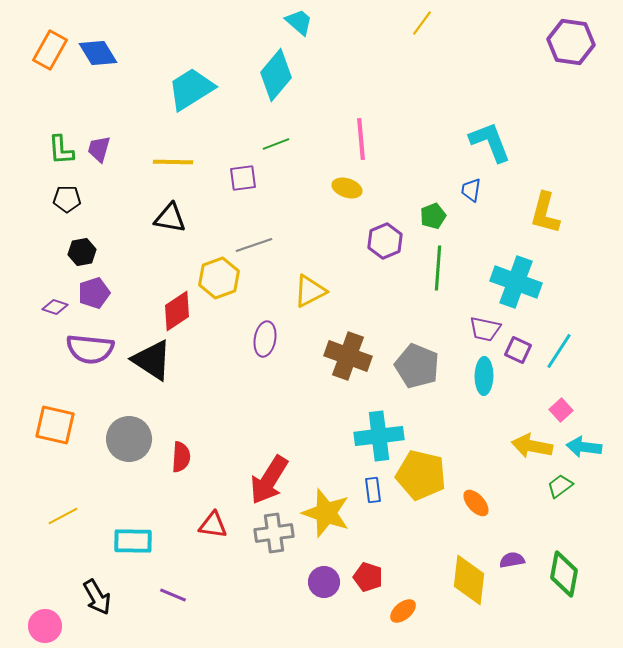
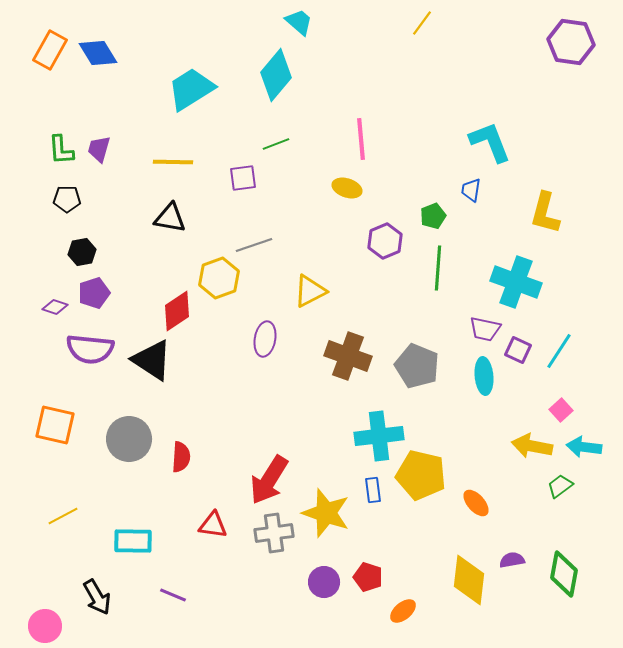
cyan ellipse at (484, 376): rotated 6 degrees counterclockwise
